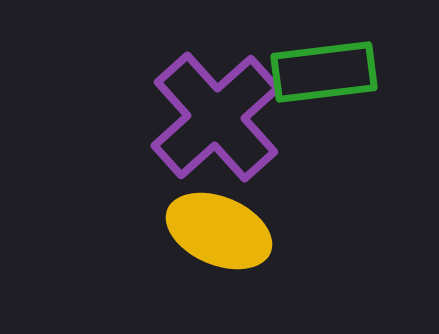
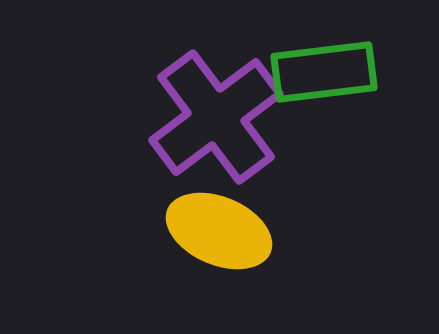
purple cross: rotated 5 degrees clockwise
